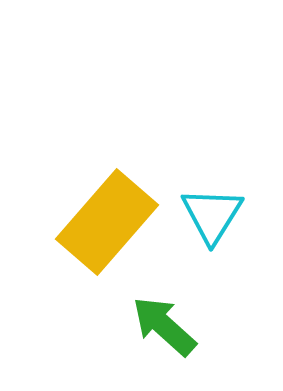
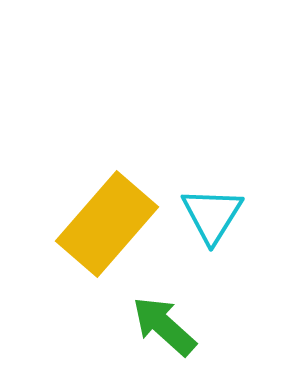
yellow rectangle: moved 2 px down
